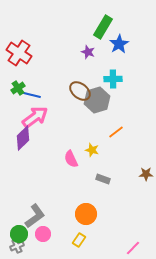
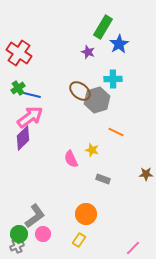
pink arrow: moved 5 px left
orange line: rotated 63 degrees clockwise
